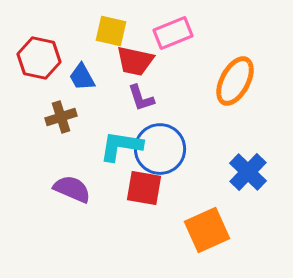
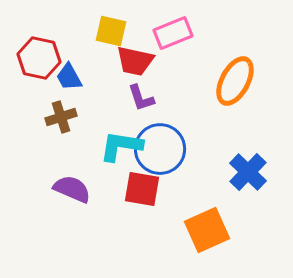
blue trapezoid: moved 13 px left
red square: moved 2 px left, 1 px down
